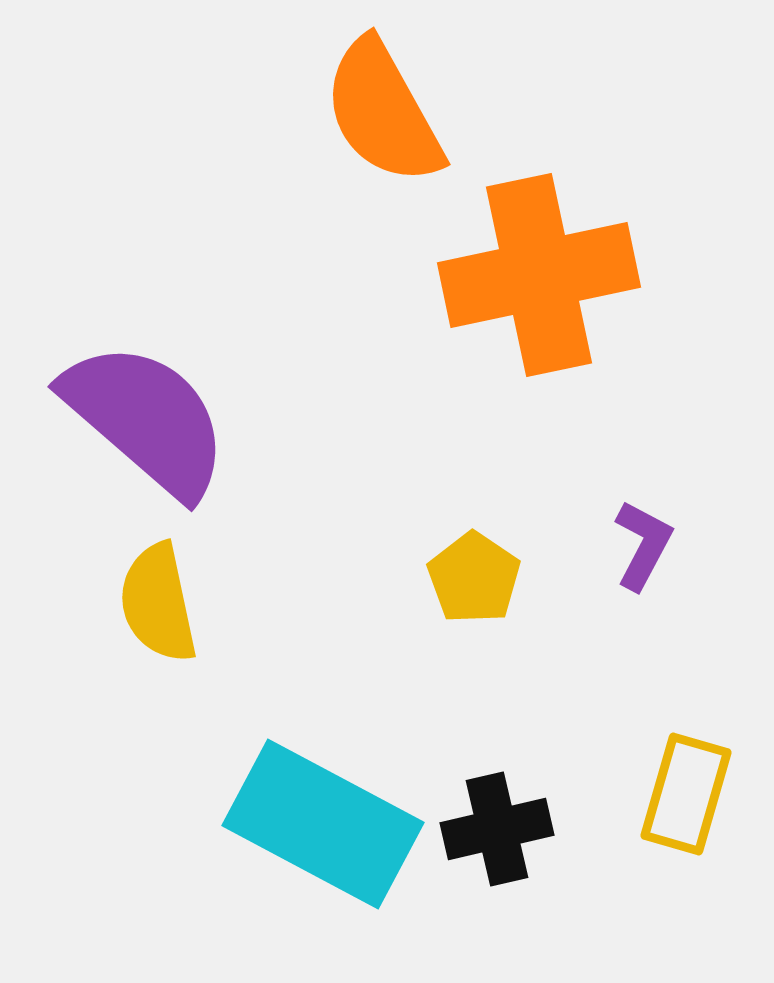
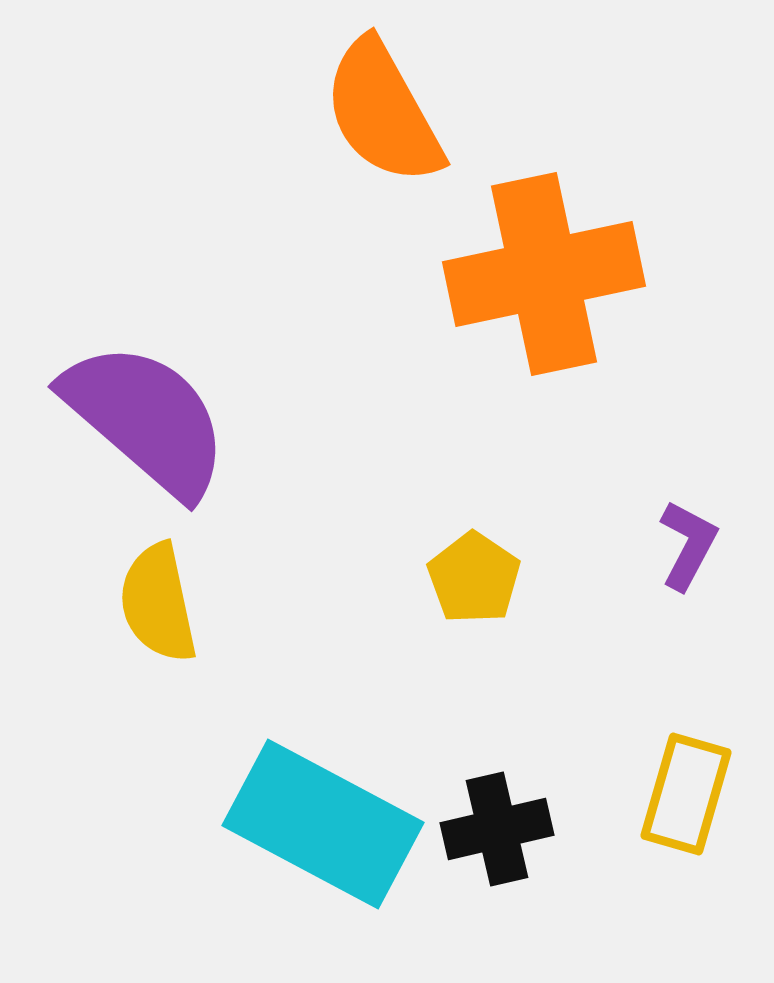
orange cross: moved 5 px right, 1 px up
purple L-shape: moved 45 px right
